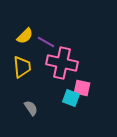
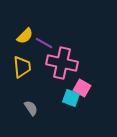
purple line: moved 2 px left, 1 px down
pink square: rotated 18 degrees clockwise
